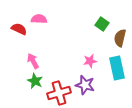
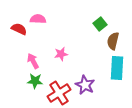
pink semicircle: moved 1 px left
green square: moved 2 px left; rotated 16 degrees clockwise
brown semicircle: moved 7 px left, 3 px down
pink star: moved 29 px left, 7 px up
cyan rectangle: rotated 15 degrees clockwise
green star: rotated 21 degrees counterclockwise
purple star: rotated 12 degrees clockwise
red cross: rotated 15 degrees counterclockwise
